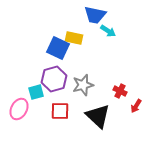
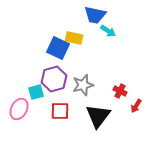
black triangle: rotated 24 degrees clockwise
